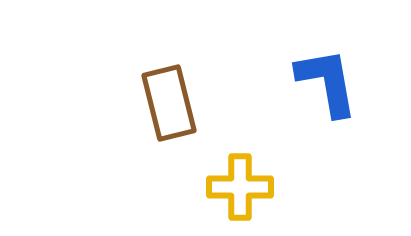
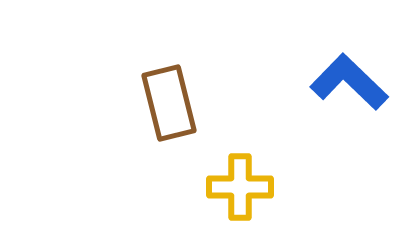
blue L-shape: moved 22 px right; rotated 36 degrees counterclockwise
